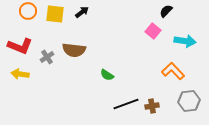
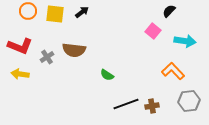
black semicircle: moved 3 px right
